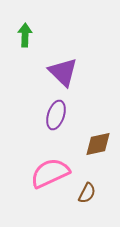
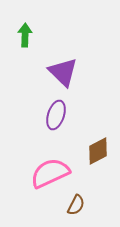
brown diamond: moved 7 px down; rotated 16 degrees counterclockwise
brown semicircle: moved 11 px left, 12 px down
